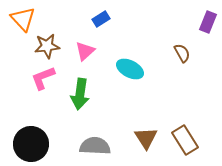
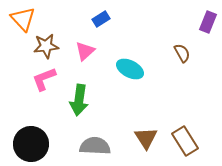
brown star: moved 1 px left
pink L-shape: moved 1 px right, 1 px down
green arrow: moved 1 px left, 6 px down
brown rectangle: moved 1 px down
